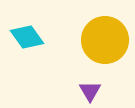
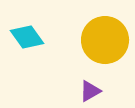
purple triangle: rotated 30 degrees clockwise
